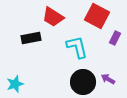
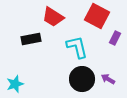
black rectangle: moved 1 px down
black circle: moved 1 px left, 3 px up
